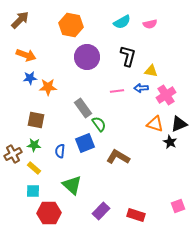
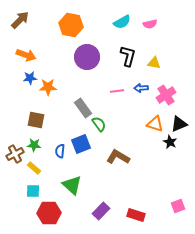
yellow triangle: moved 3 px right, 8 px up
blue square: moved 4 px left, 1 px down
brown cross: moved 2 px right
